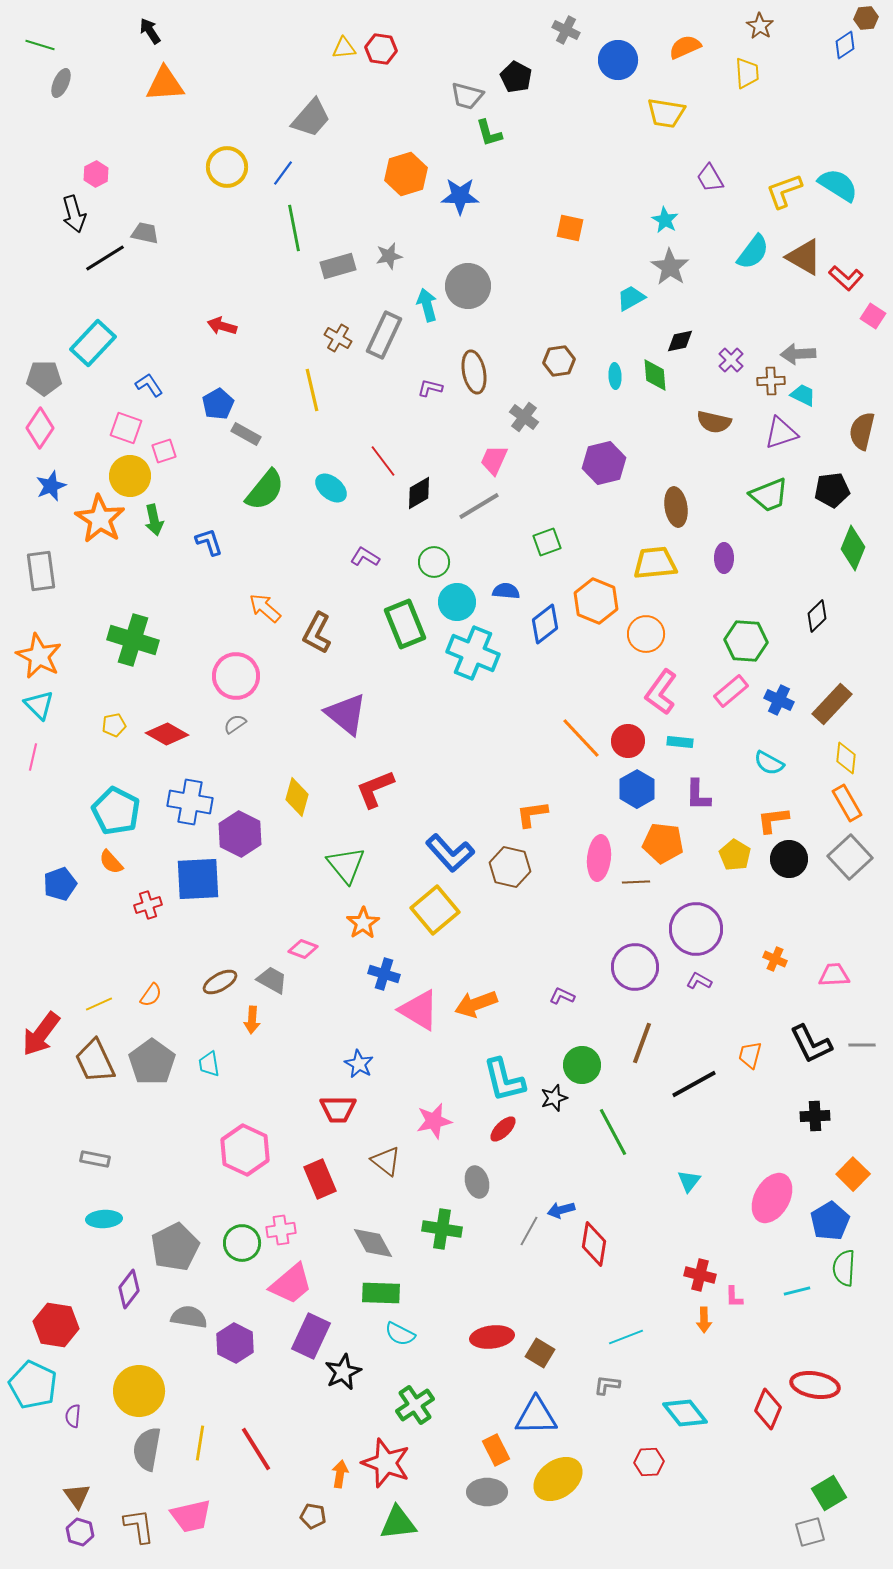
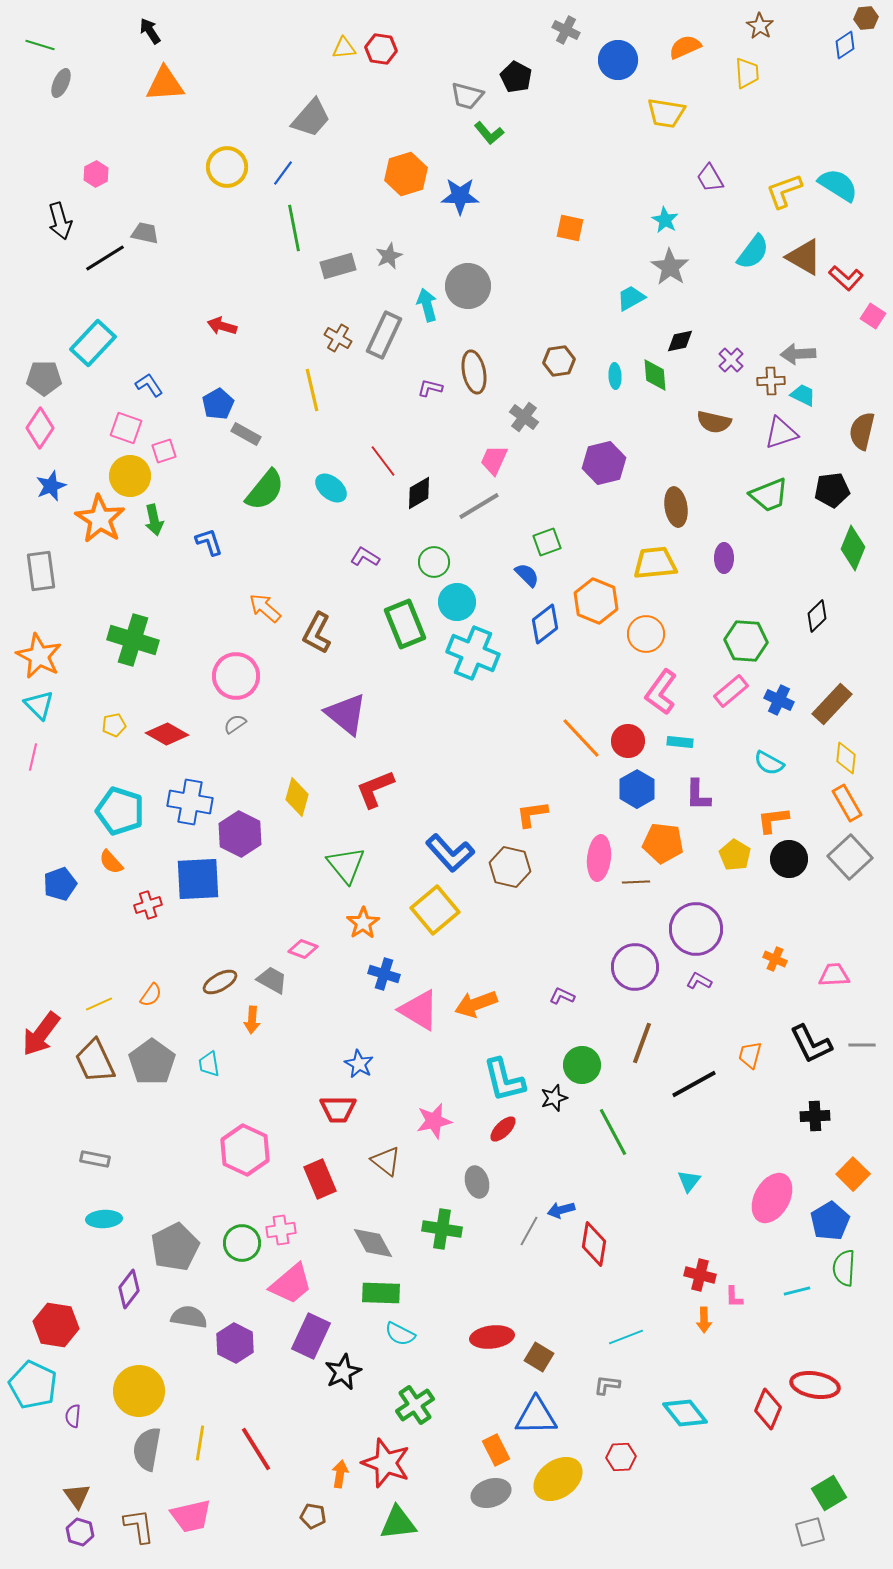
green L-shape at (489, 133): rotated 24 degrees counterclockwise
black arrow at (74, 214): moved 14 px left, 7 px down
gray star at (389, 256): rotated 12 degrees counterclockwise
blue semicircle at (506, 591): moved 21 px right, 16 px up; rotated 40 degrees clockwise
cyan pentagon at (116, 811): moved 4 px right; rotated 9 degrees counterclockwise
brown square at (540, 1353): moved 1 px left, 4 px down
red hexagon at (649, 1462): moved 28 px left, 5 px up
gray ellipse at (487, 1492): moved 4 px right, 1 px down; rotated 18 degrees counterclockwise
